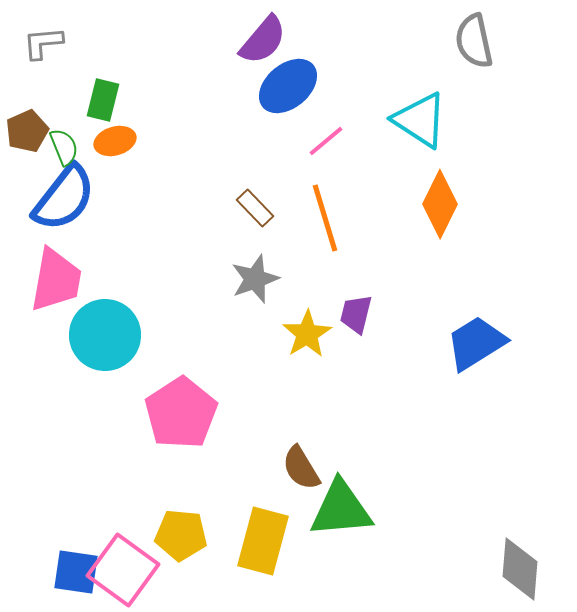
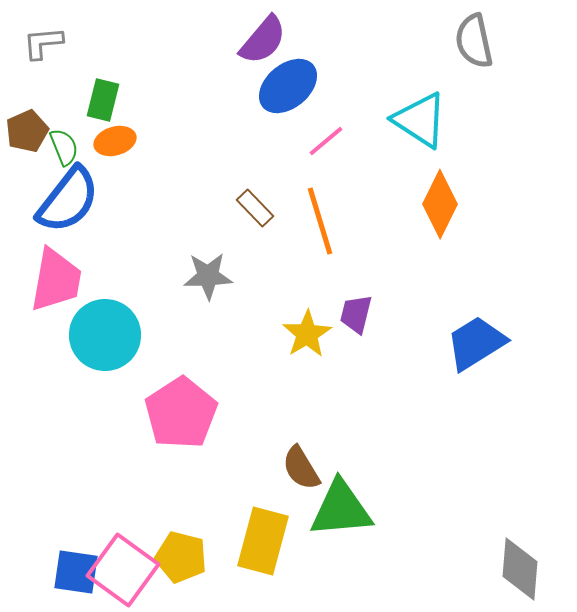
blue semicircle: moved 4 px right, 2 px down
orange line: moved 5 px left, 3 px down
gray star: moved 47 px left, 3 px up; rotated 18 degrees clockwise
yellow pentagon: moved 22 px down; rotated 9 degrees clockwise
